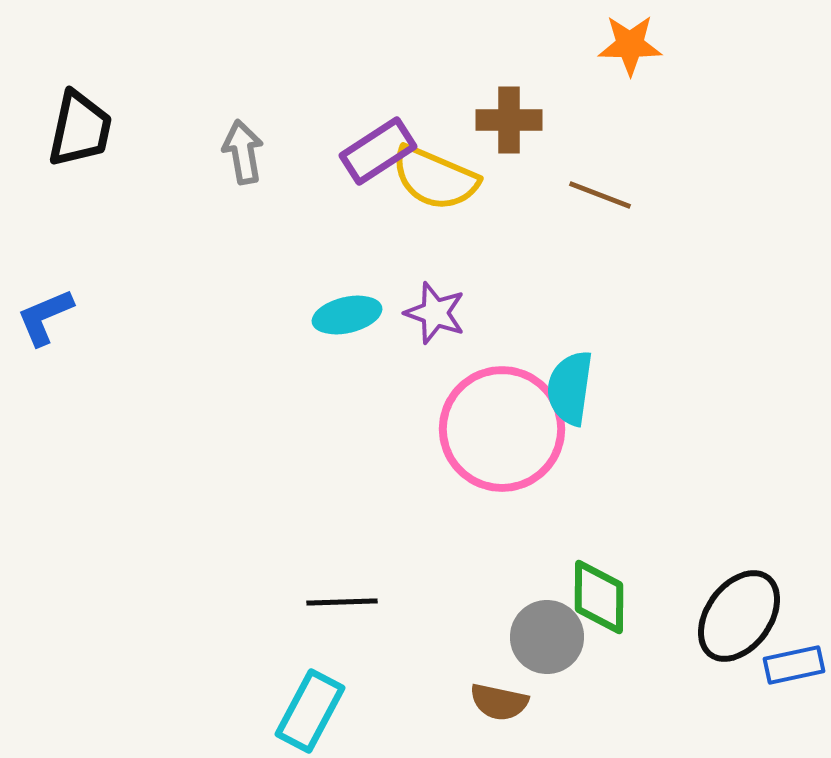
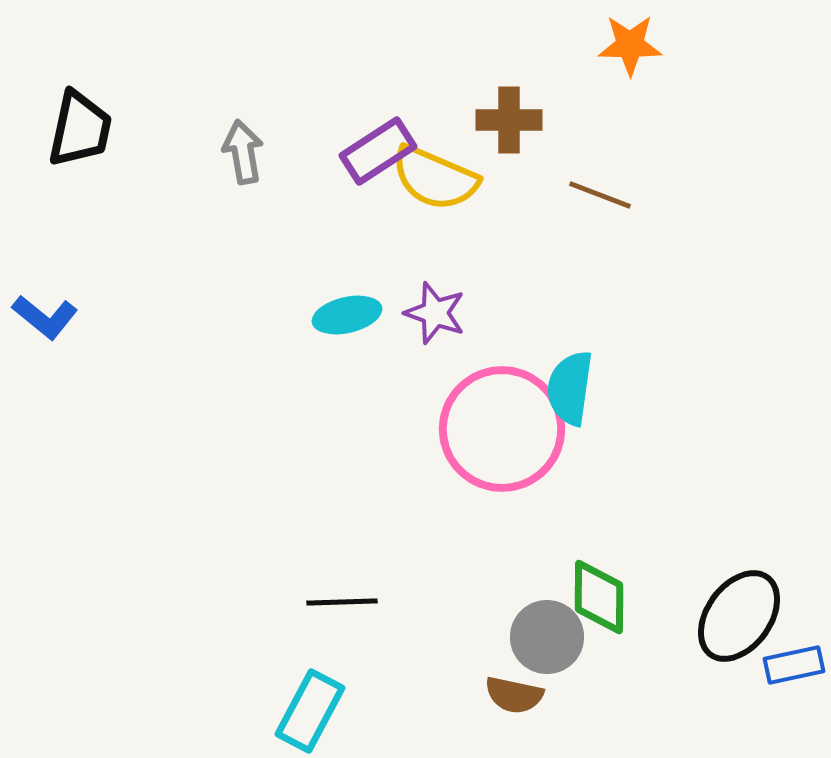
blue L-shape: rotated 118 degrees counterclockwise
brown semicircle: moved 15 px right, 7 px up
